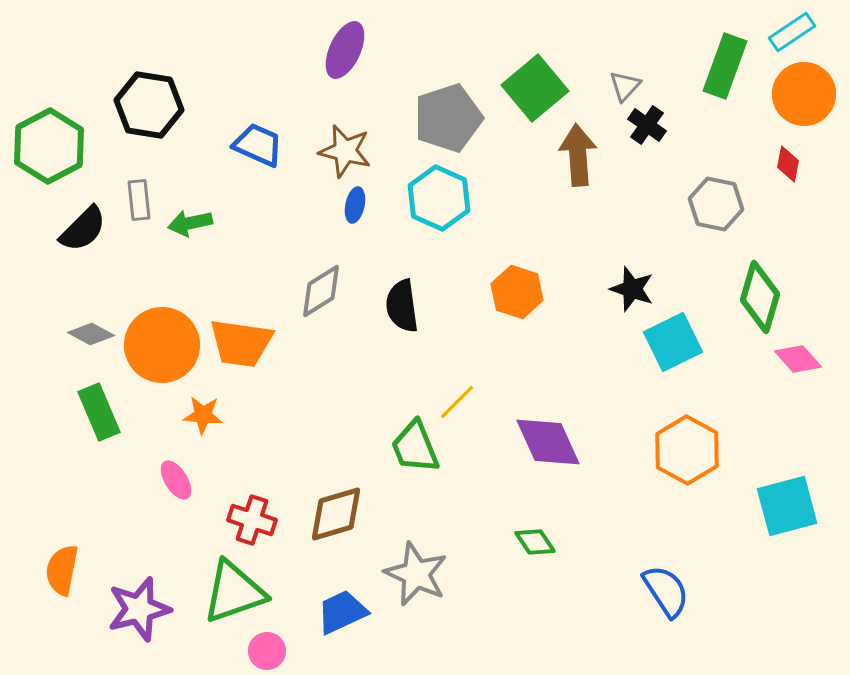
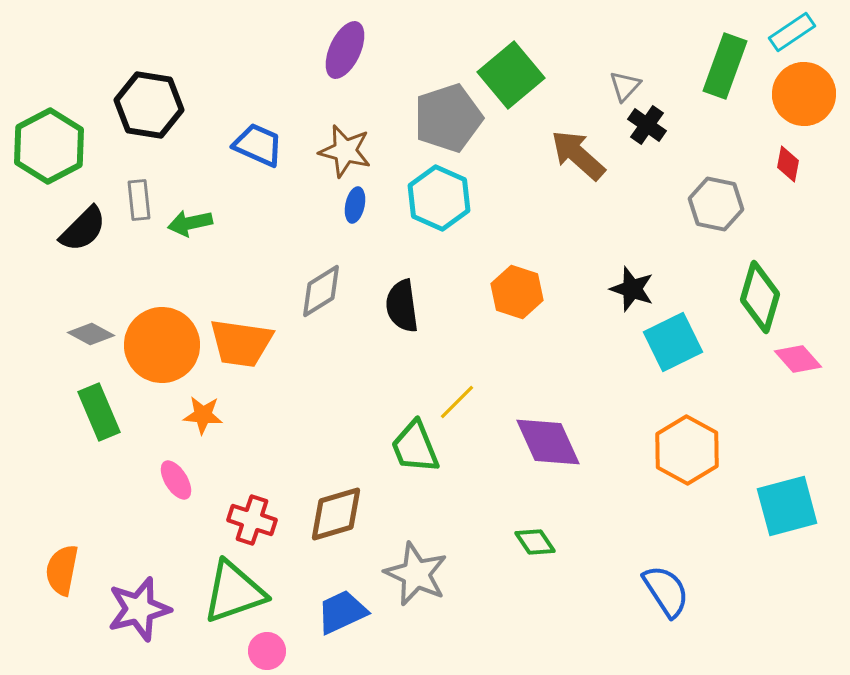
green square at (535, 88): moved 24 px left, 13 px up
brown arrow at (578, 155): rotated 44 degrees counterclockwise
